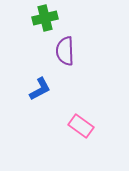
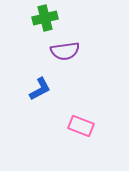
purple semicircle: rotated 96 degrees counterclockwise
pink rectangle: rotated 15 degrees counterclockwise
